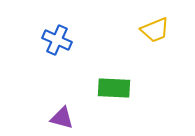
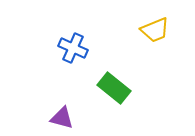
blue cross: moved 16 px right, 8 px down
green rectangle: rotated 36 degrees clockwise
